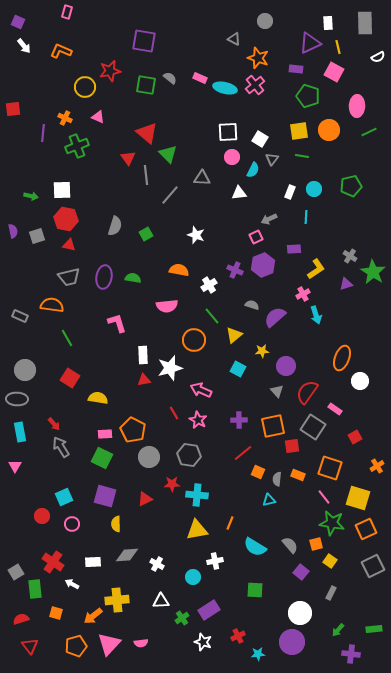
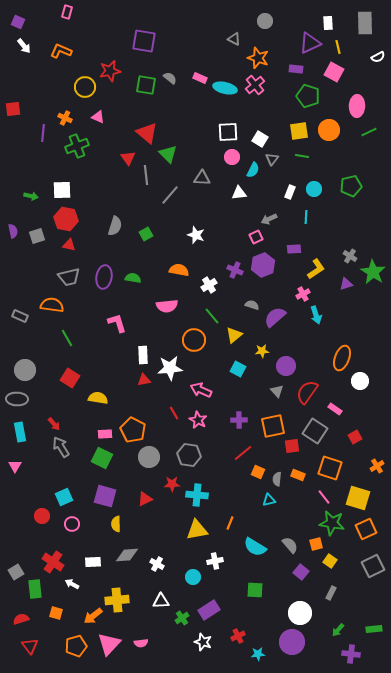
white star at (170, 368): rotated 10 degrees clockwise
gray square at (313, 427): moved 2 px right, 4 px down
